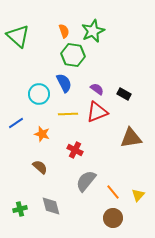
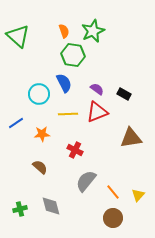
orange star: rotated 21 degrees counterclockwise
